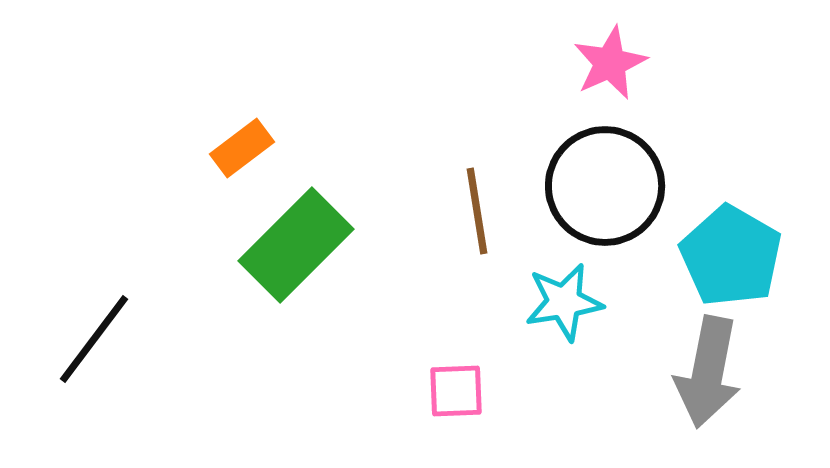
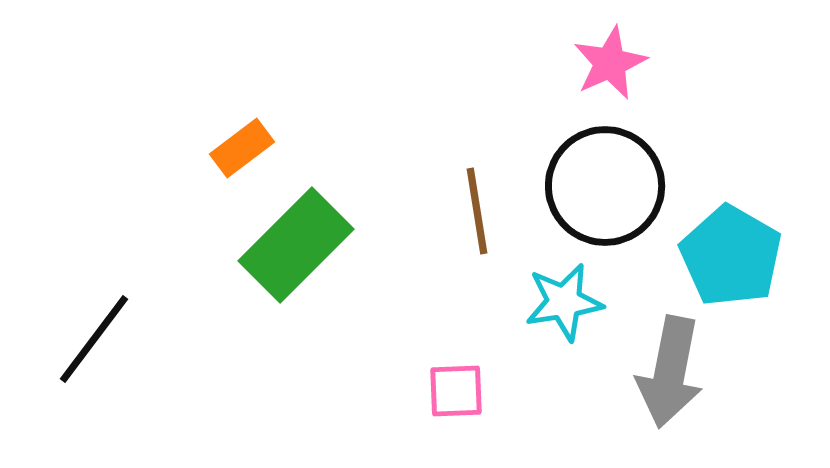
gray arrow: moved 38 px left
